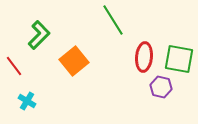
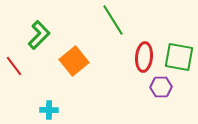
green square: moved 2 px up
purple hexagon: rotated 15 degrees counterclockwise
cyan cross: moved 22 px right, 9 px down; rotated 30 degrees counterclockwise
